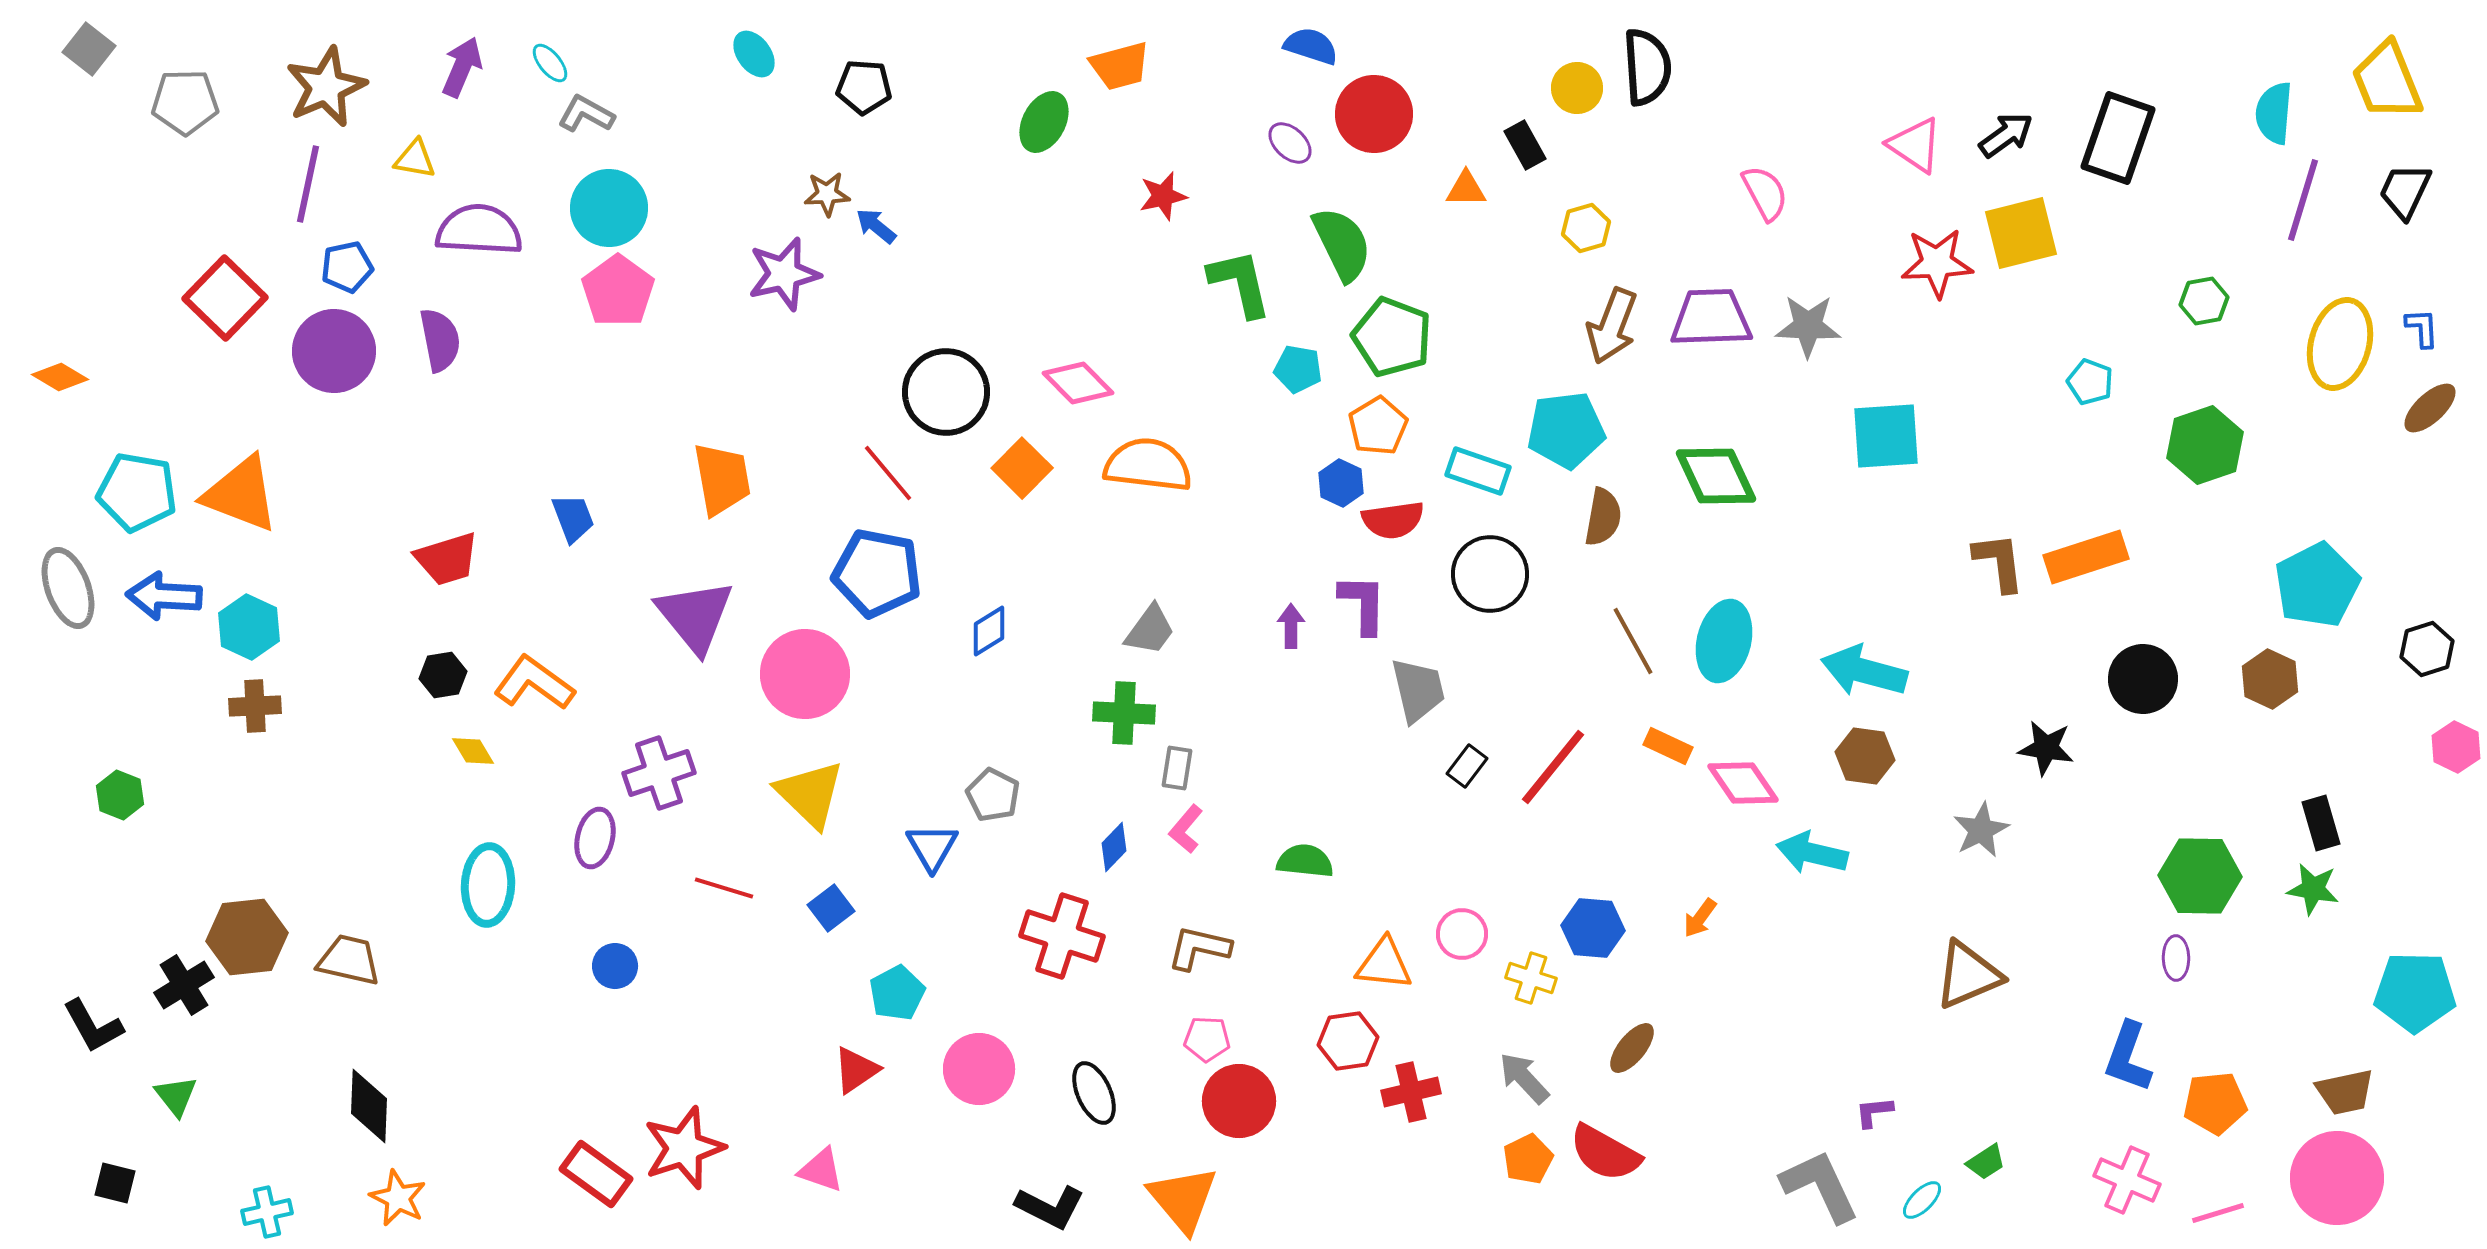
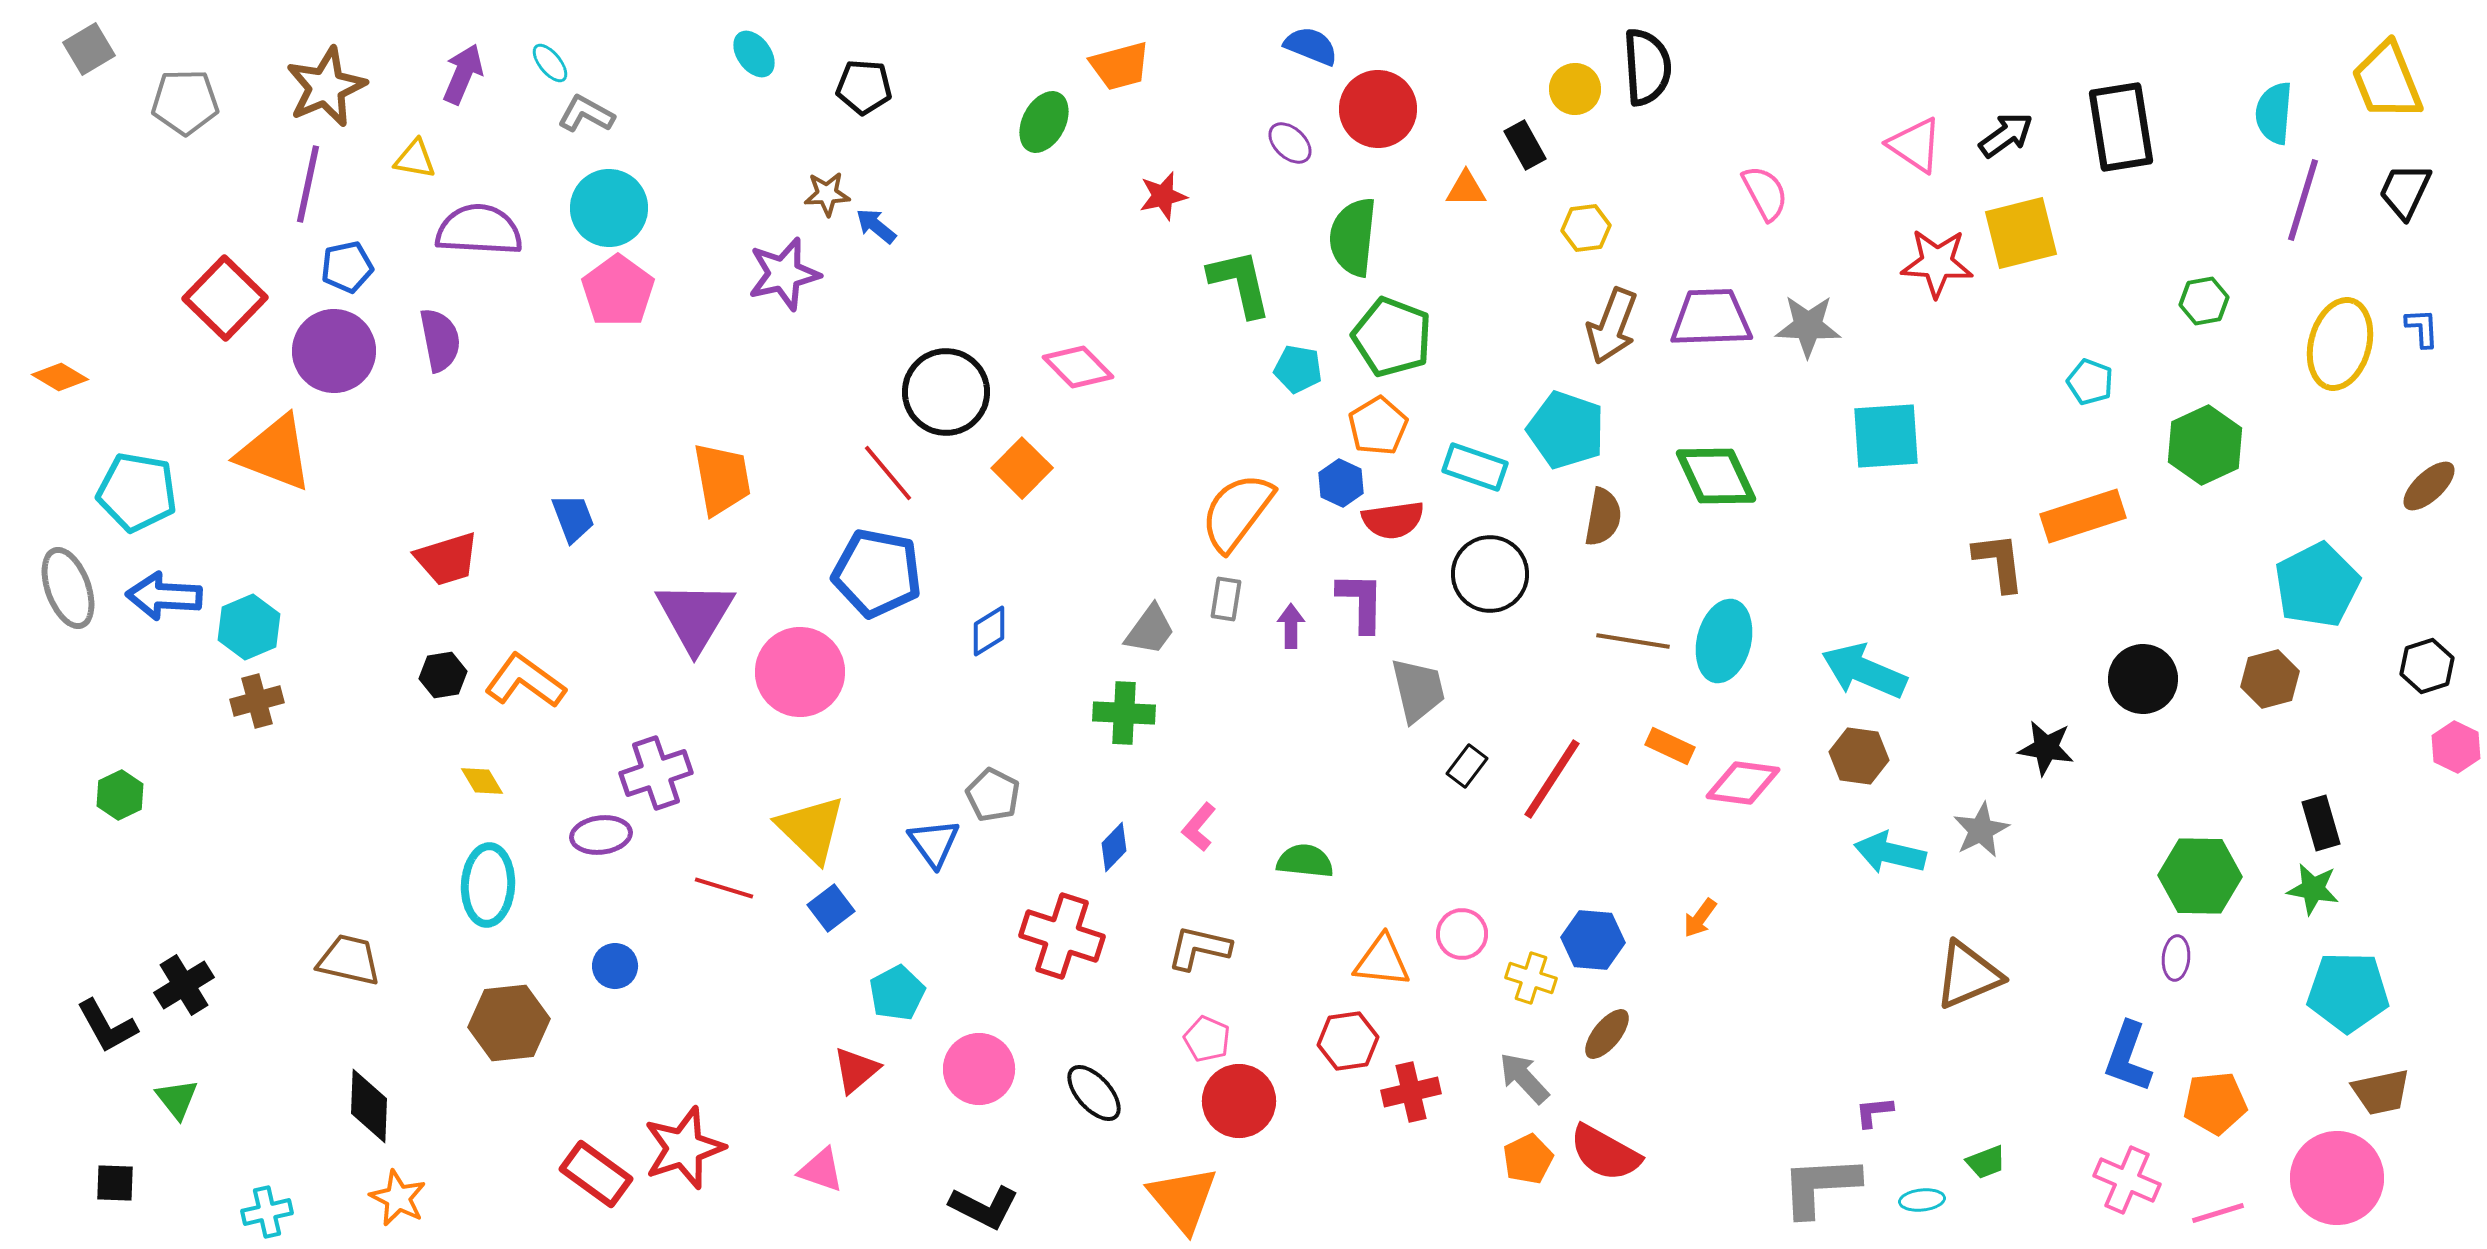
blue semicircle at (1311, 46): rotated 4 degrees clockwise
gray square at (89, 49): rotated 21 degrees clockwise
purple arrow at (462, 67): moved 1 px right, 7 px down
yellow circle at (1577, 88): moved 2 px left, 1 px down
red circle at (1374, 114): moved 4 px right, 5 px up
black rectangle at (2118, 138): moved 3 px right, 11 px up; rotated 28 degrees counterclockwise
yellow hexagon at (1586, 228): rotated 9 degrees clockwise
green semicircle at (1342, 244): moved 11 px right, 7 px up; rotated 148 degrees counterclockwise
red star at (1937, 263): rotated 6 degrees clockwise
pink diamond at (1078, 383): moved 16 px up
brown ellipse at (2430, 408): moved 1 px left, 78 px down
cyan pentagon at (1566, 430): rotated 26 degrees clockwise
green hexagon at (2205, 445): rotated 6 degrees counterclockwise
orange semicircle at (1148, 465): moved 89 px right, 47 px down; rotated 60 degrees counterclockwise
cyan rectangle at (1478, 471): moved 3 px left, 4 px up
orange triangle at (241, 494): moved 34 px right, 41 px up
orange rectangle at (2086, 557): moved 3 px left, 41 px up
purple L-shape at (1363, 604): moved 2 px left, 2 px up
purple triangle at (695, 616): rotated 10 degrees clockwise
cyan hexagon at (249, 627): rotated 12 degrees clockwise
brown line at (1633, 641): rotated 52 degrees counterclockwise
black hexagon at (2427, 649): moved 17 px down
cyan arrow at (1864, 671): rotated 8 degrees clockwise
pink circle at (805, 674): moved 5 px left, 2 px up
brown hexagon at (2270, 679): rotated 20 degrees clockwise
orange L-shape at (534, 683): moved 9 px left, 2 px up
brown cross at (255, 706): moved 2 px right, 5 px up; rotated 12 degrees counterclockwise
orange rectangle at (1668, 746): moved 2 px right
yellow diamond at (473, 751): moved 9 px right, 30 px down
brown hexagon at (1865, 756): moved 6 px left
red line at (1553, 767): moved 1 px left, 12 px down; rotated 6 degrees counterclockwise
gray rectangle at (1177, 768): moved 49 px right, 169 px up
purple cross at (659, 773): moved 3 px left
pink diamond at (1743, 783): rotated 48 degrees counterclockwise
yellow triangle at (810, 794): moved 1 px right, 35 px down
green hexagon at (120, 795): rotated 12 degrees clockwise
pink L-shape at (1186, 829): moved 13 px right, 2 px up
purple ellipse at (595, 838): moved 6 px right, 3 px up; rotated 70 degrees clockwise
blue triangle at (932, 847): moved 2 px right, 4 px up; rotated 6 degrees counterclockwise
cyan arrow at (1812, 853): moved 78 px right
blue hexagon at (1593, 928): moved 12 px down
brown hexagon at (247, 937): moved 262 px right, 86 px down
purple ellipse at (2176, 958): rotated 6 degrees clockwise
orange triangle at (1384, 964): moved 2 px left, 3 px up
cyan pentagon at (2415, 992): moved 67 px left
black L-shape at (93, 1026): moved 14 px right
pink pentagon at (1207, 1039): rotated 21 degrees clockwise
brown ellipse at (1632, 1048): moved 25 px left, 14 px up
red triangle at (856, 1070): rotated 6 degrees counterclockwise
brown trapezoid at (2345, 1092): moved 36 px right
black ellipse at (1094, 1093): rotated 18 degrees counterclockwise
green triangle at (176, 1096): moved 1 px right, 3 px down
green trapezoid at (1986, 1162): rotated 12 degrees clockwise
black square at (115, 1183): rotated 12 degrees counterclockwise
gray L-shape at (1820, 1186): rotated 68 degrees counterclockwise
cyan ellipse at (1922, 1200): rotated 39 degrees clockwise
black L-shape at (1050, 1207): moved 66 px left
